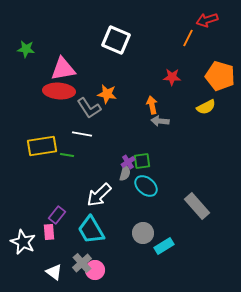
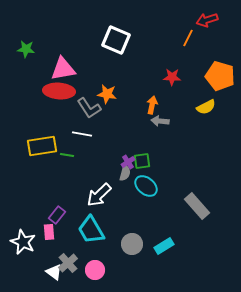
orange arrow: rotated 24 degrees clockwise
gray circle: moved 11 px left, 11 px down
gray cross: moved 14 px left
